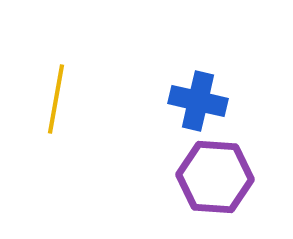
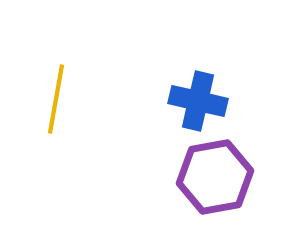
purple hexagon: rotated 14 degrees counterclockwise
